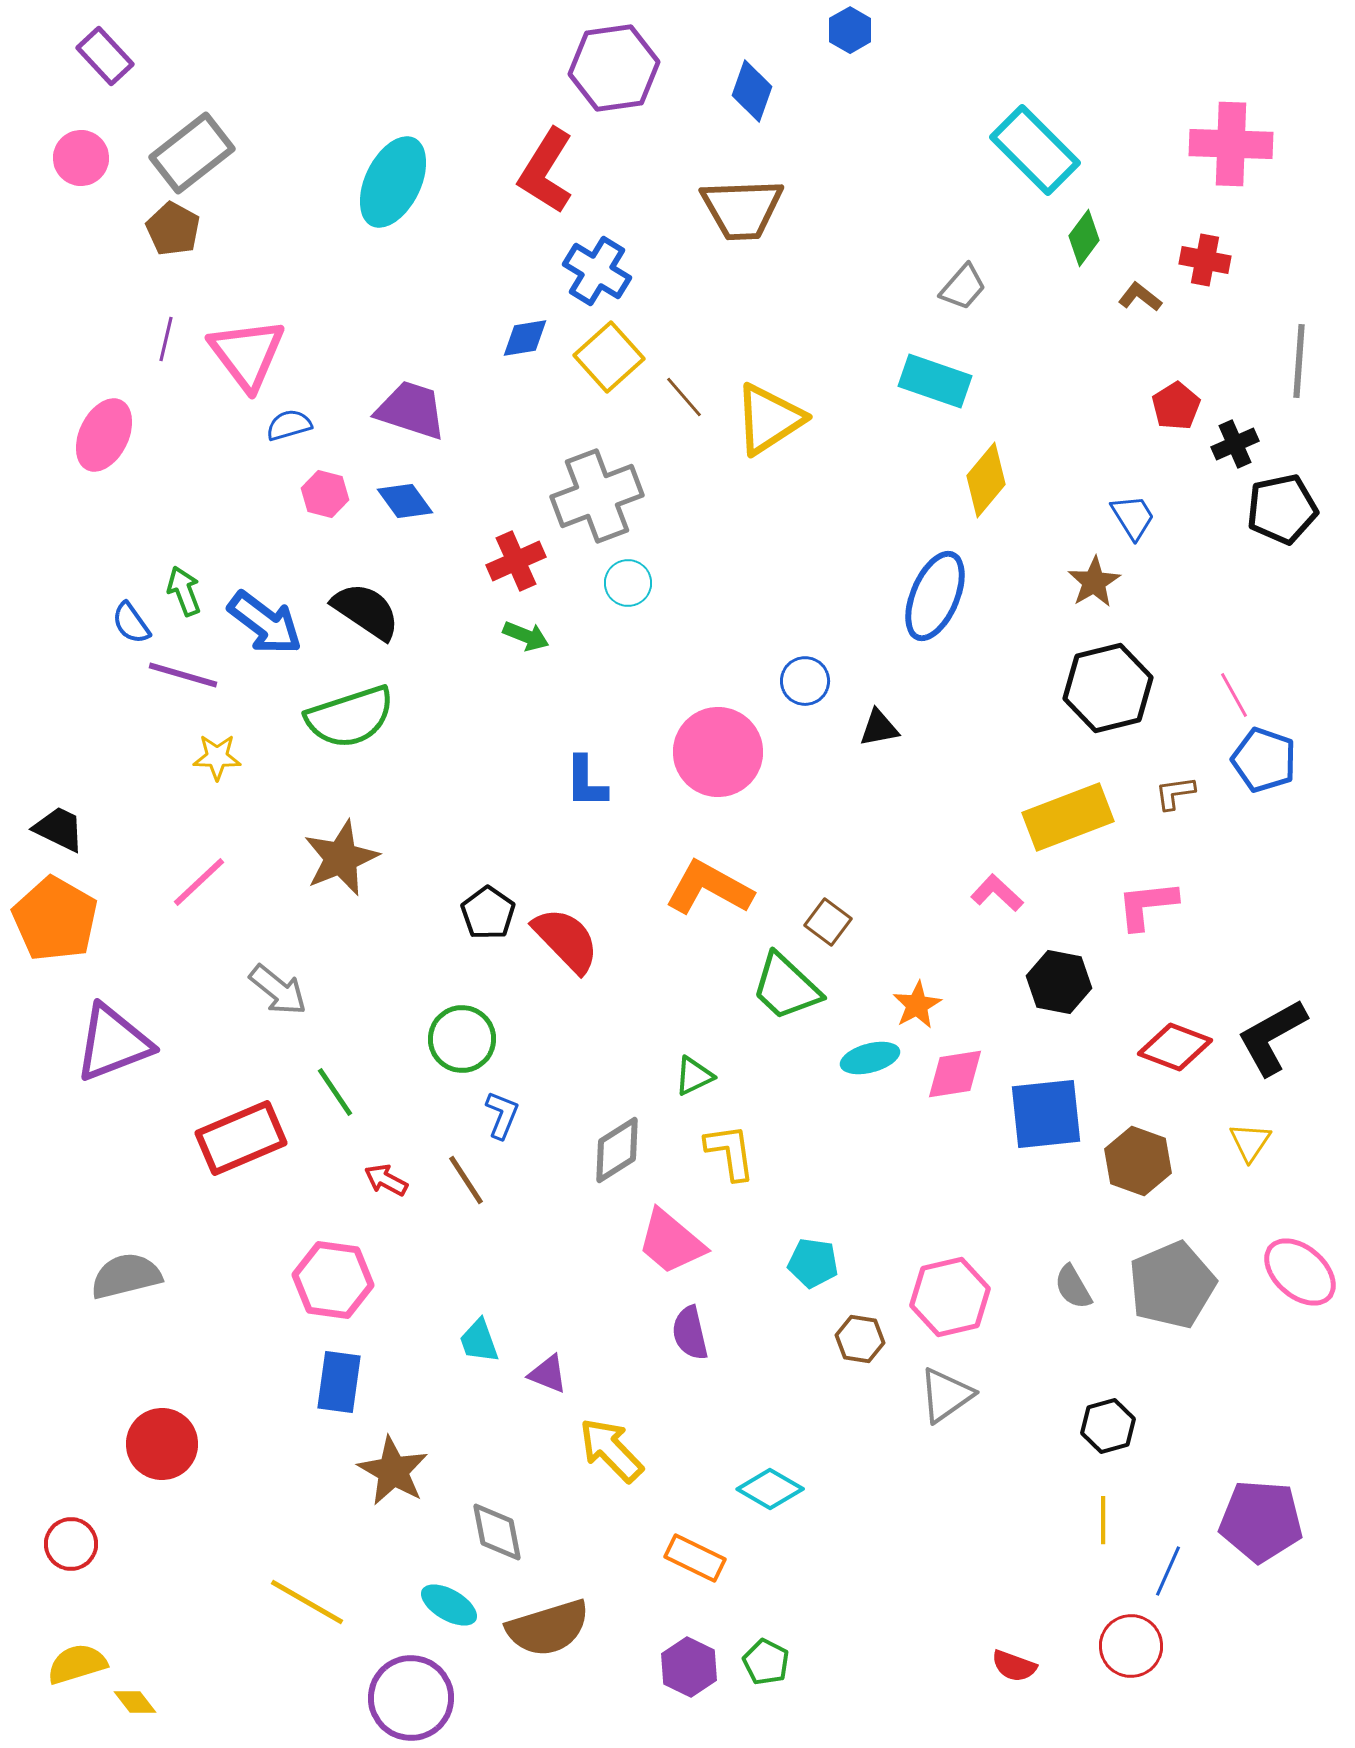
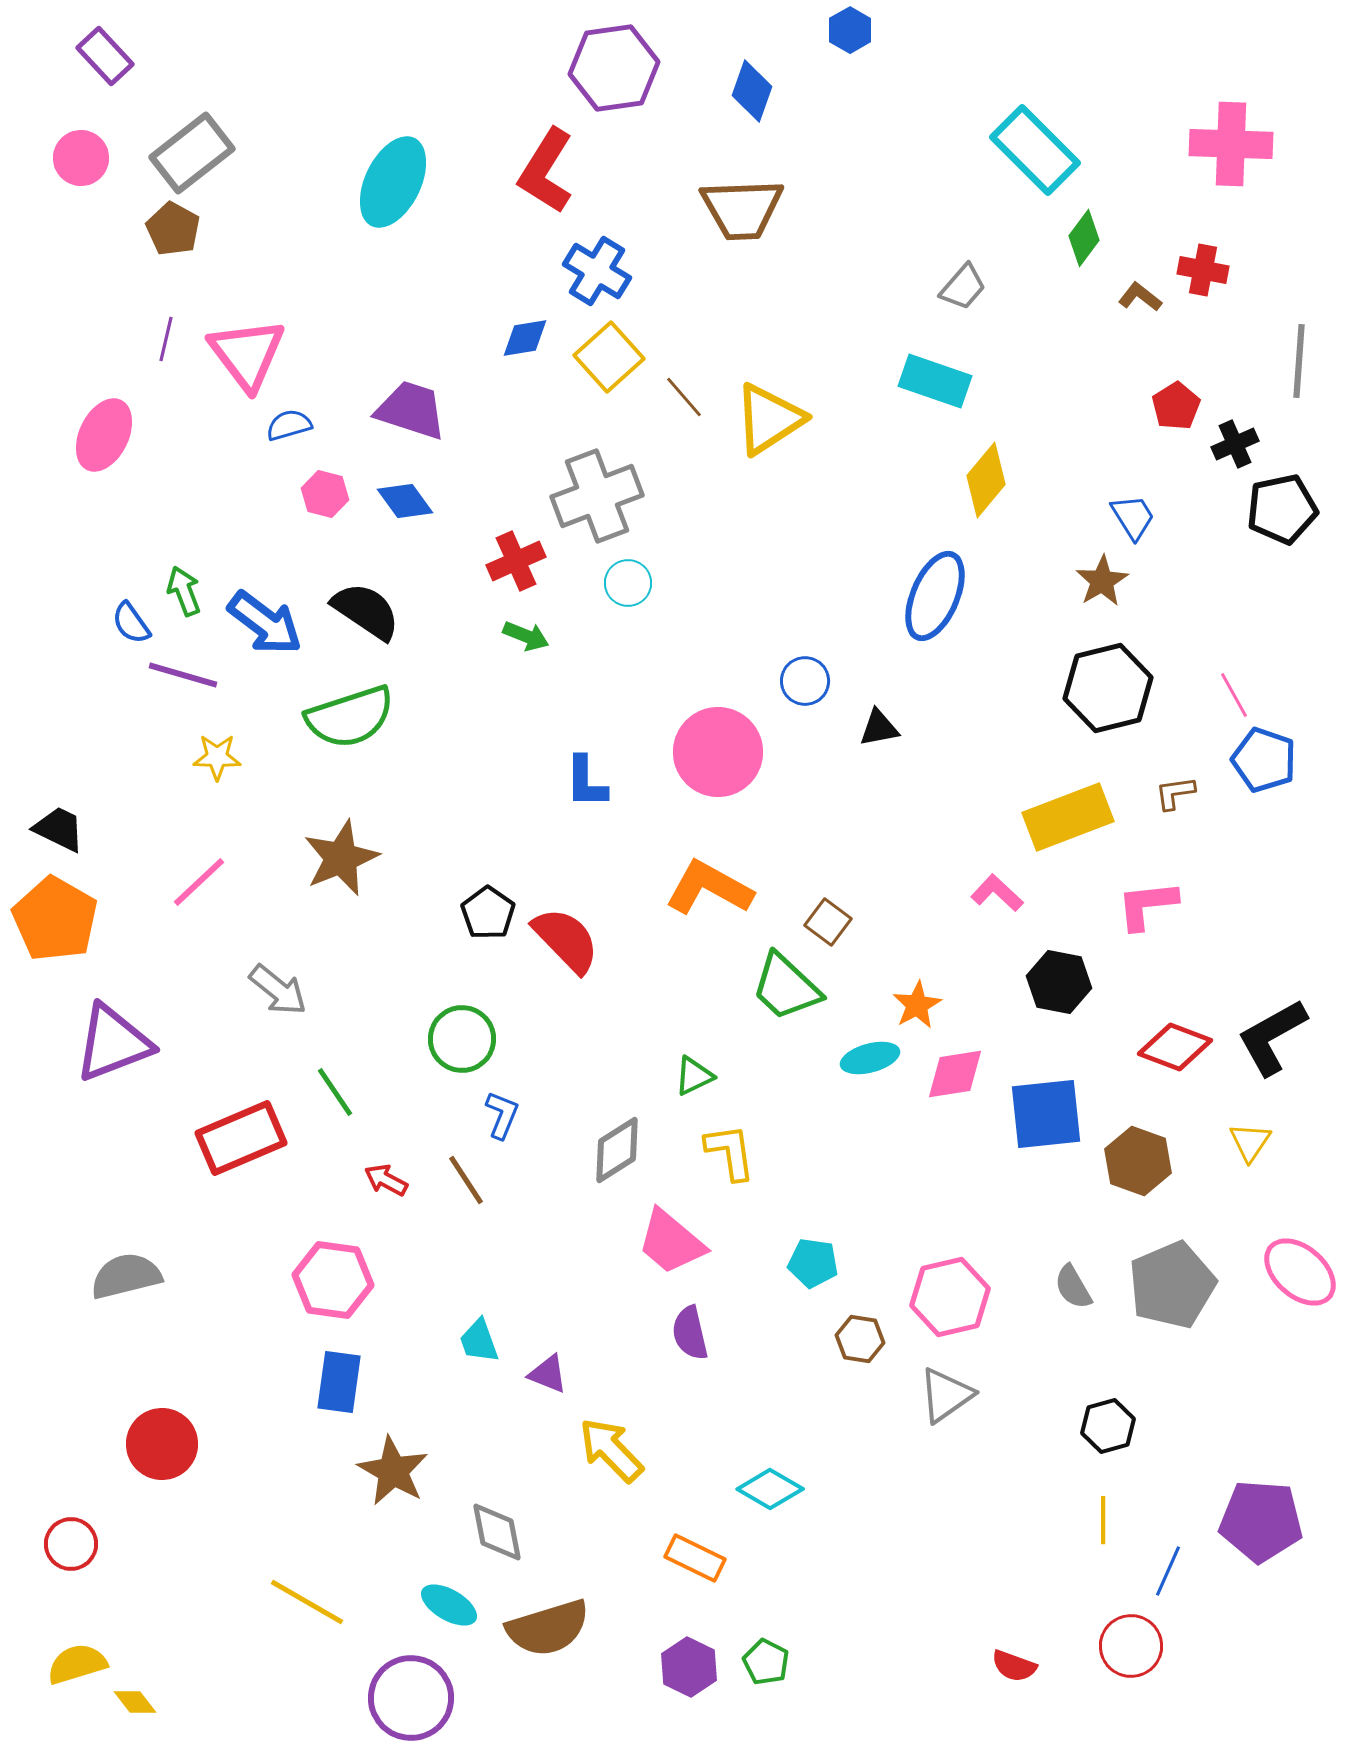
red cross at (1205, 260): moved 2 px left, 10 px down
brown star at (1094, 582): moved 8 px right, 1 px up
